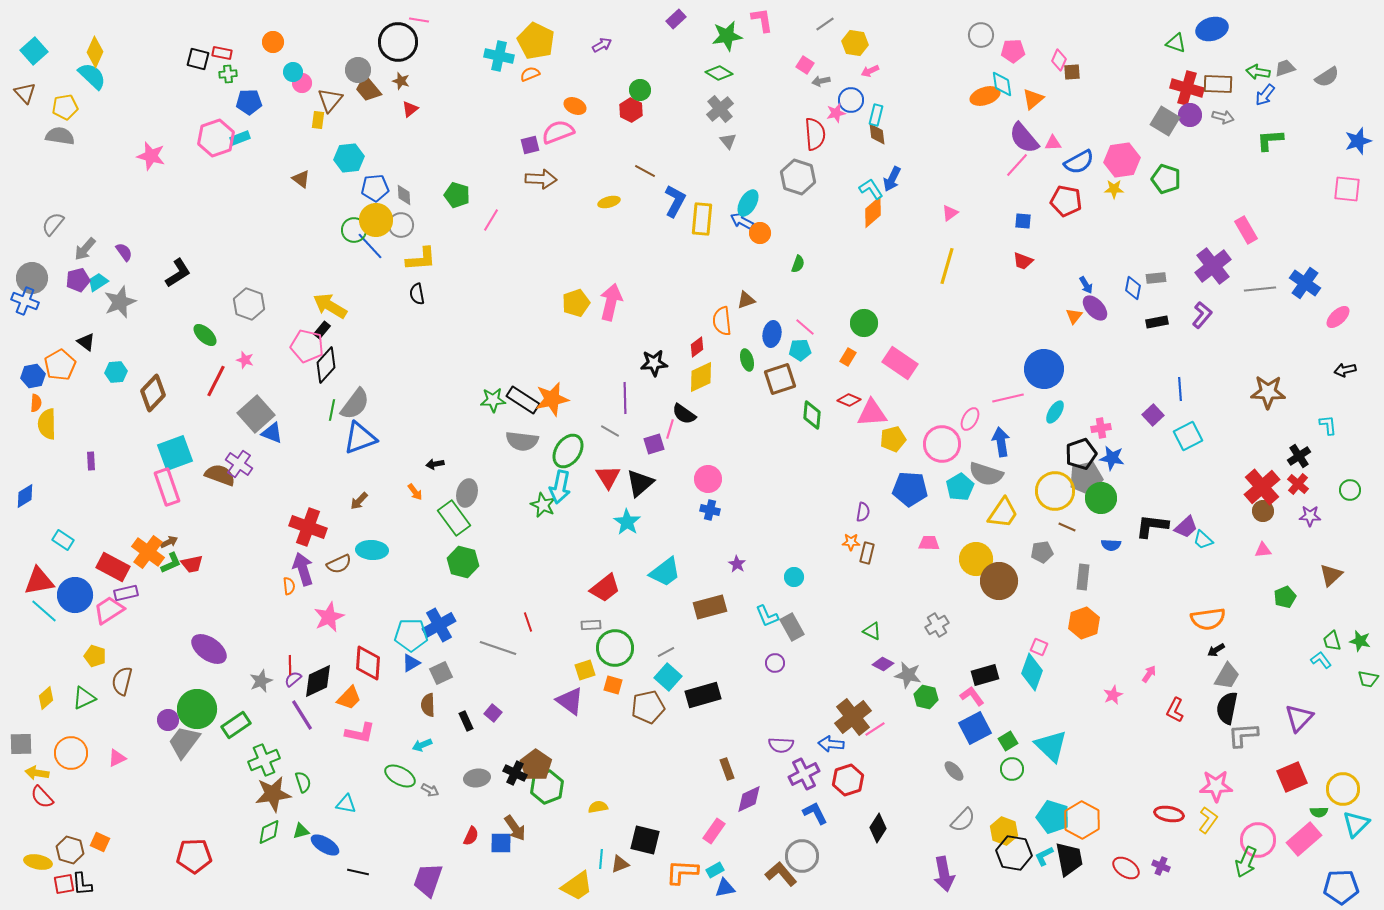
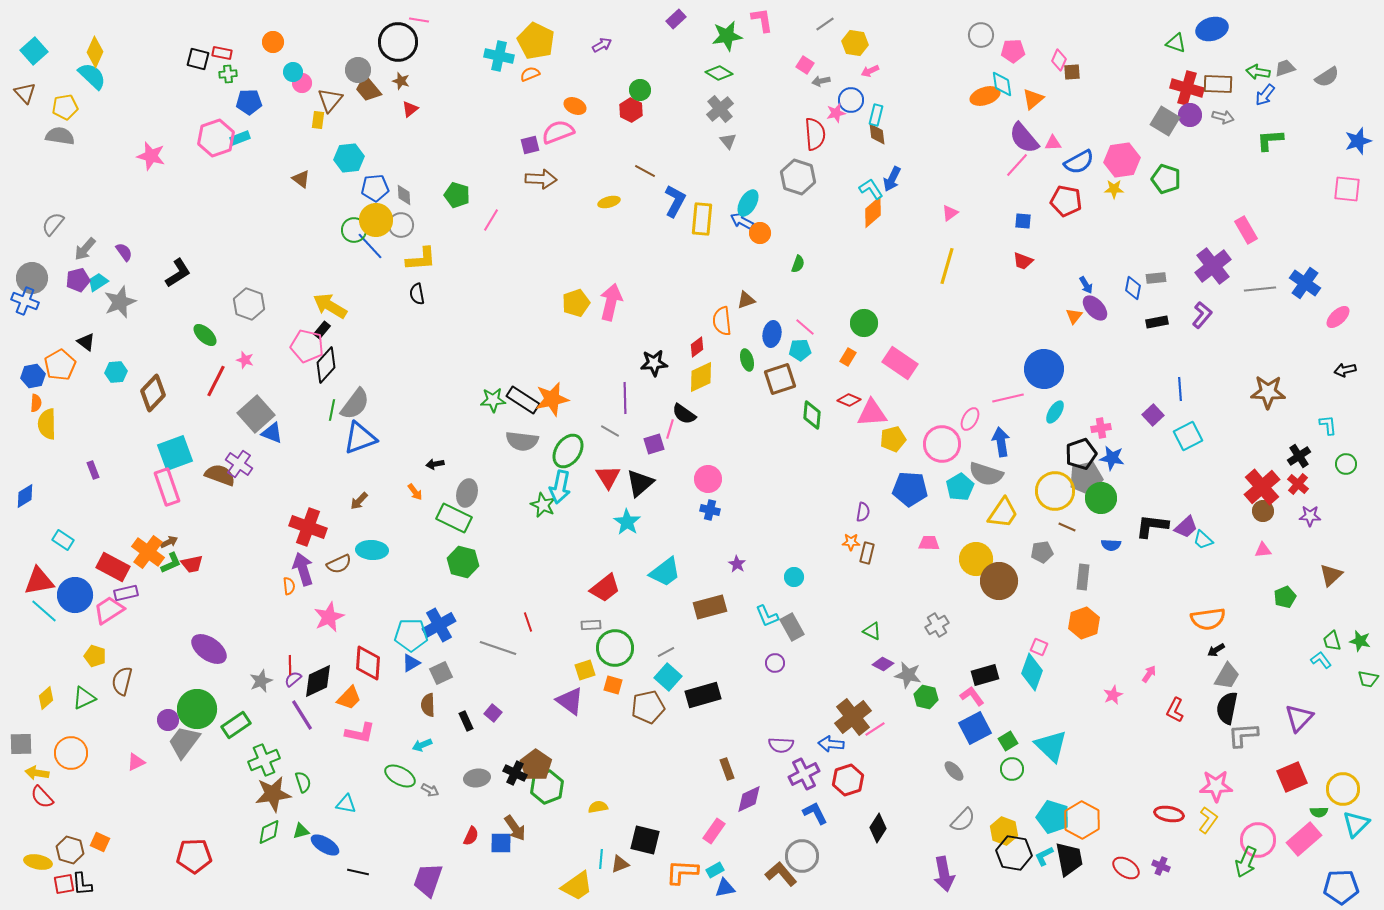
purple rectangle at (91, 461): moved 2 px right, 9 px down; rotated 18 degrees counterclockwise
green circle at (1350, 490): moved 4 px left, 26 px up
green rectangle at (454, 518): rotated 28 degrees counterclockwise
pink triangle at (117, 758): moved 19 px right, 4 px down
